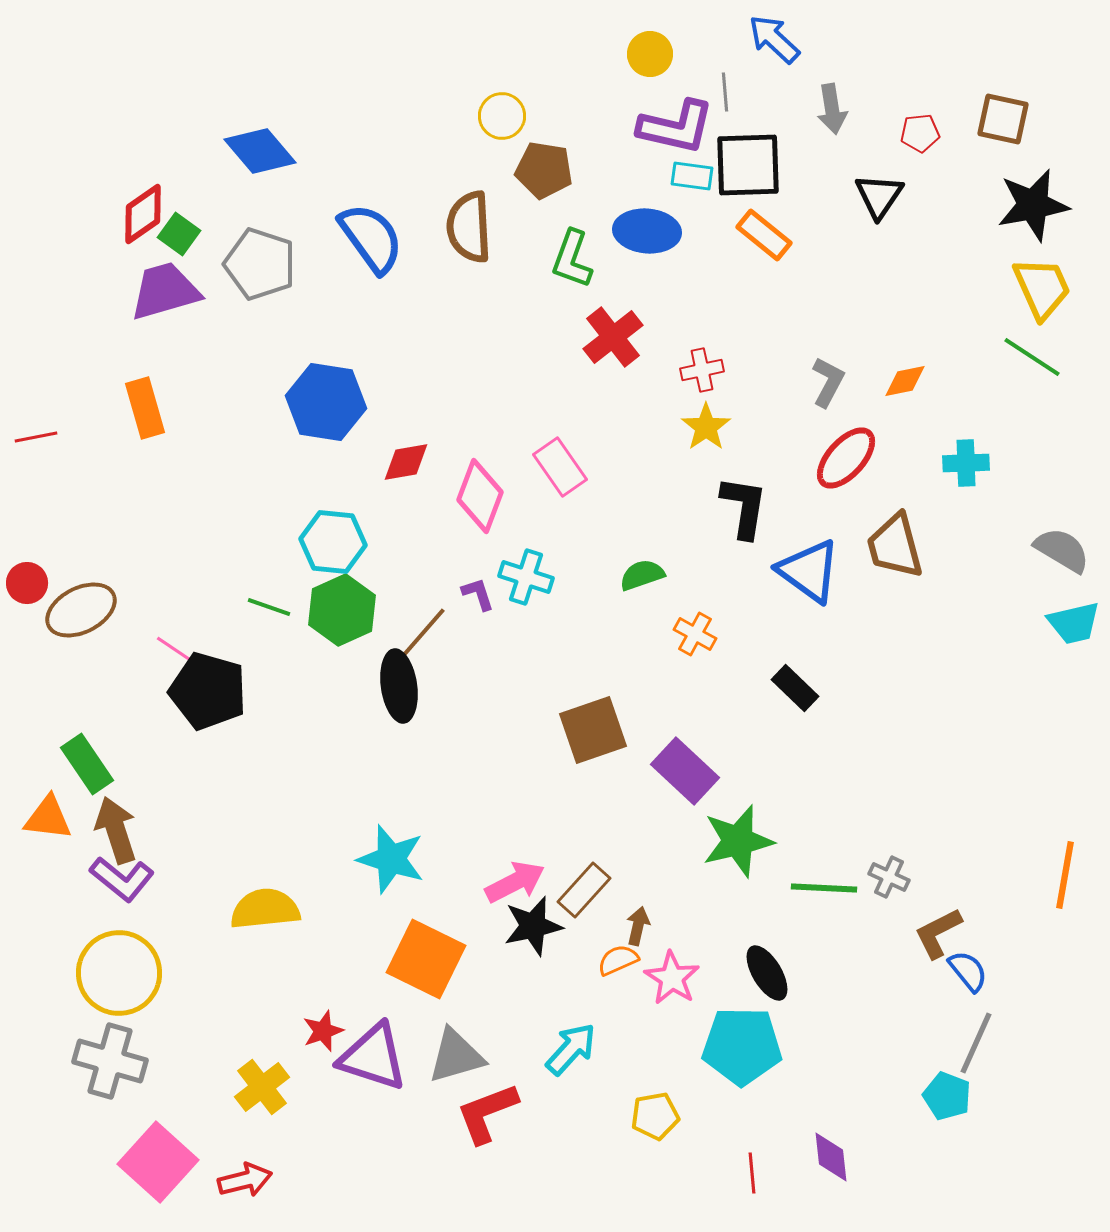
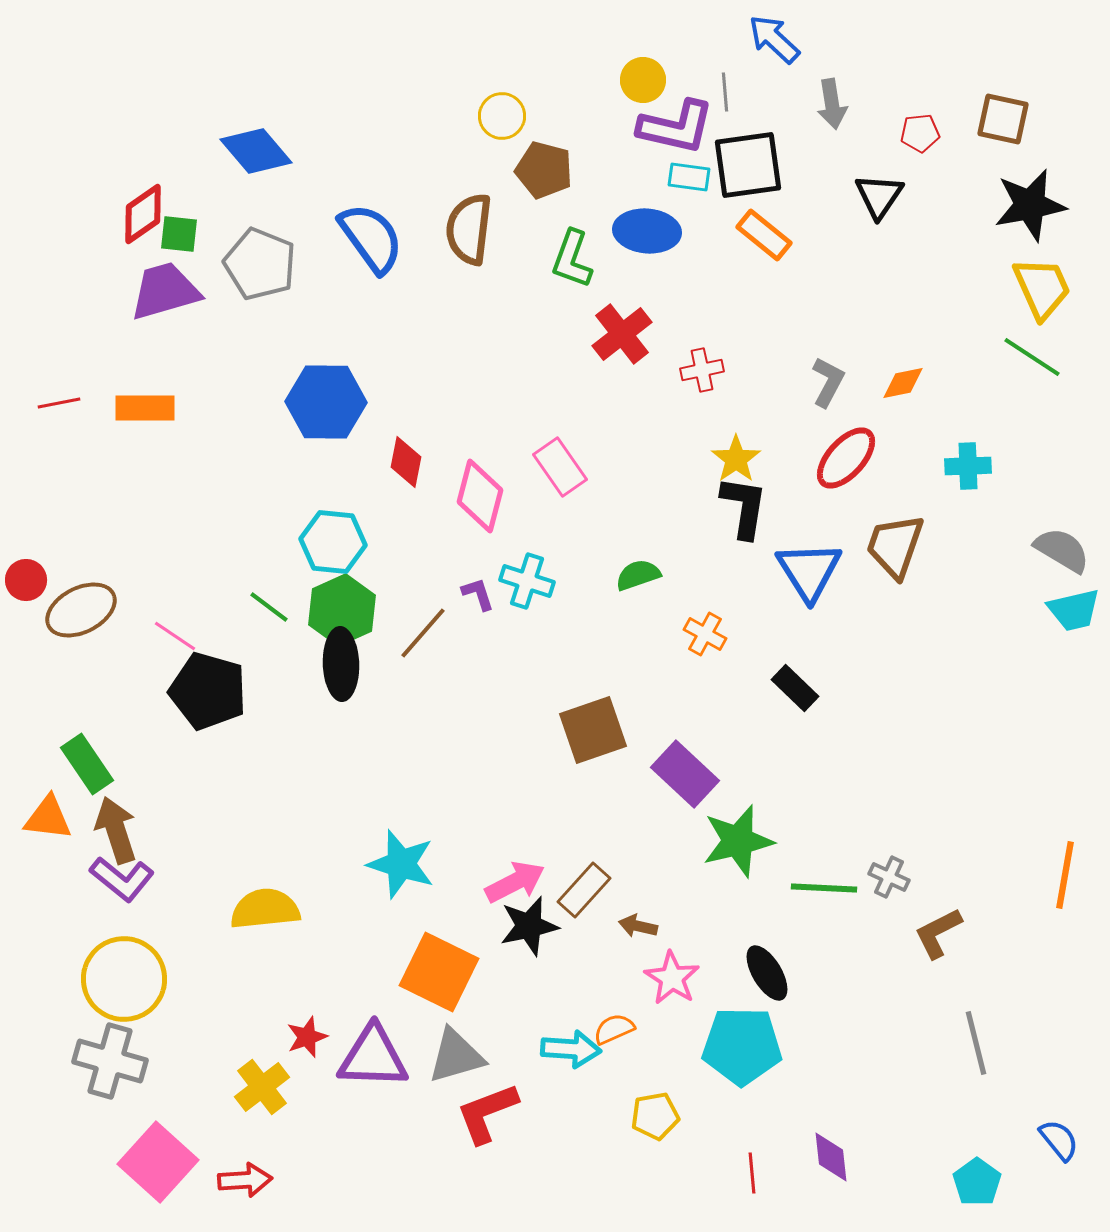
yellow circle at (650, 54): moved 7 px left, 26 px down
gray arrow at (832, 109): moved 5 px up
blue diamond at (260, 151): moved 4 px left
black square at (748, 165): rotated 6 degrees counterclockwise
brown pentagon at (544, 170): rotated 6 degrees clockwise
cyan rectangle at (692, 176): moved 3 px left, 1 px down
black star at (1033, 205): moved 3 px left
brown semicircle at (469, 227): moved 2 px down; rotated 10 degrees clockwise
green square at (179, 234): rotated 30 degrees counterclockwise
gray pentagon at (260, 264): rotated 4 degrees clockwise
red cross at (613, 337): moved 9 px right, 3 px up
orange diamond at (905, 381): moved 2 px left, 2 px down
blue hexagon at (326, 402): rotated 8 degrees counterclockwise
orange rectangle at (145, 408): rotated 74 degrees counterclockwise
yellow star at (706, 427): moved 30 px right, 32 px down
red line at (36, 437): moved 23 px right, 34 px up
red diamond at (406, 462): rotated 69 degrees counterclockwise
cyan cross at (966, 463): moved 2 px right, 3 px down
pink diamond at (480, 496): rotated 6 degrees counterclockwise
brown trapezoid at (895, 546): rotated 34 degrees clockwise
blue triangle at (809, 571): rotated 22 degrees clockwise
green semicircle at (642, 575): moved 4 px left
cyan cross at (526, 577): moved 1 px right, 4 px down
red circle at (27, 583): moved 1 px left, 3 px up
green line at (269, 607): rotated 18 degrees clockwise
cyan trapezoid at (1074, 623): moved 13 px up
orange cross at (695, 634): moved 10 px right
pink line at (177, 651): moved 2 px left, 15 px up
black ellipse at (399, 686): moved 58 px left, 22 px up; rotated 6 degrees clockwise
purple rectangle at (685, 771): moved 3 px down
cyan star at (391, 859): moved 10 px right, 5 px down
black star at (533, 926): moved 4 px left
brown arrow at (638, 926): rotated 90 degrees counterclockwise
orange square at (426, 959): moved 13 px right, 13 px down
orange semicircle at (618, 960): moved 4 px left, 69 px down
blue semicircle at (968, 971): moved 91 px right, 169 px down
yellow circle at (119, 973): moved 5 px right, 6 px down
red star at (323, 1031): moved 16 px left, 6 px down
gray line at (976, 1043): rotated 38 degrees counterclockwise
cyan arrow at (571, 1049): rotated 52 degrees clockwise
purple triangle at (373, 1057): rotated 16 degrees counterclockwise
cyan pentagon at (947, 1096): moved 30 px right, 86 px down; rotated 15 degrees clockwise
red arrow at (245, 1180): rotated 10 degrees clockwise
